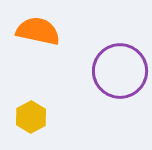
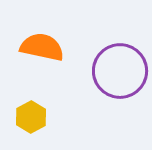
orange semicircle: moved 4 px right, 16 px down
